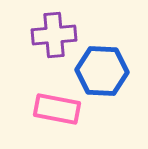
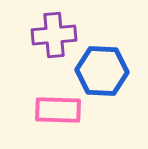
pink rectangle: moved 1 px right, 1 px down; rotated 9 degrees counterclockwise
